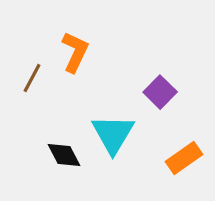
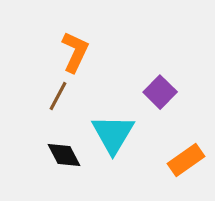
brown line: moved 26 px right, 18 px down
orange rectangle: moved 2 px right, 2 px down
